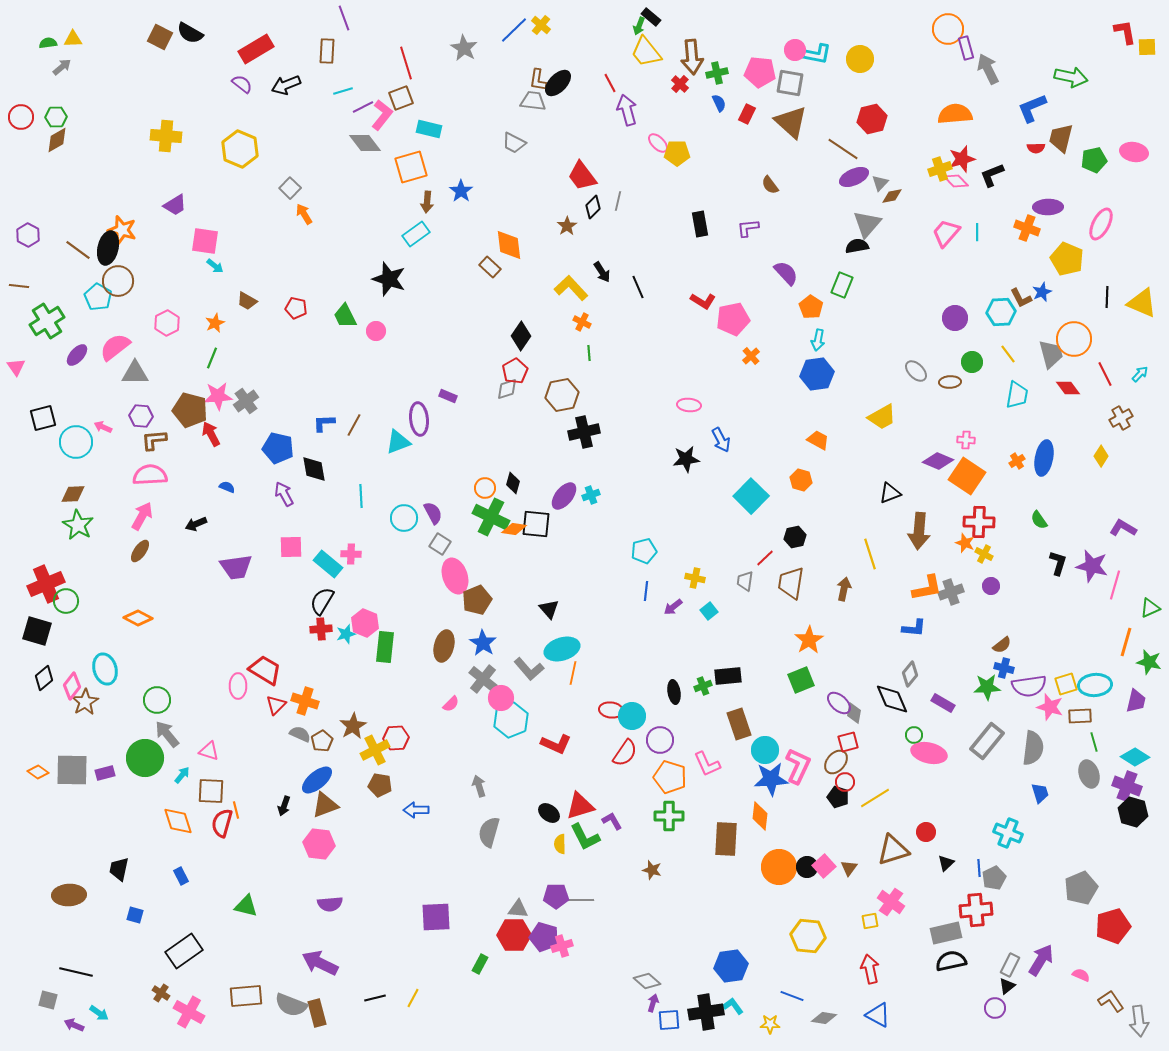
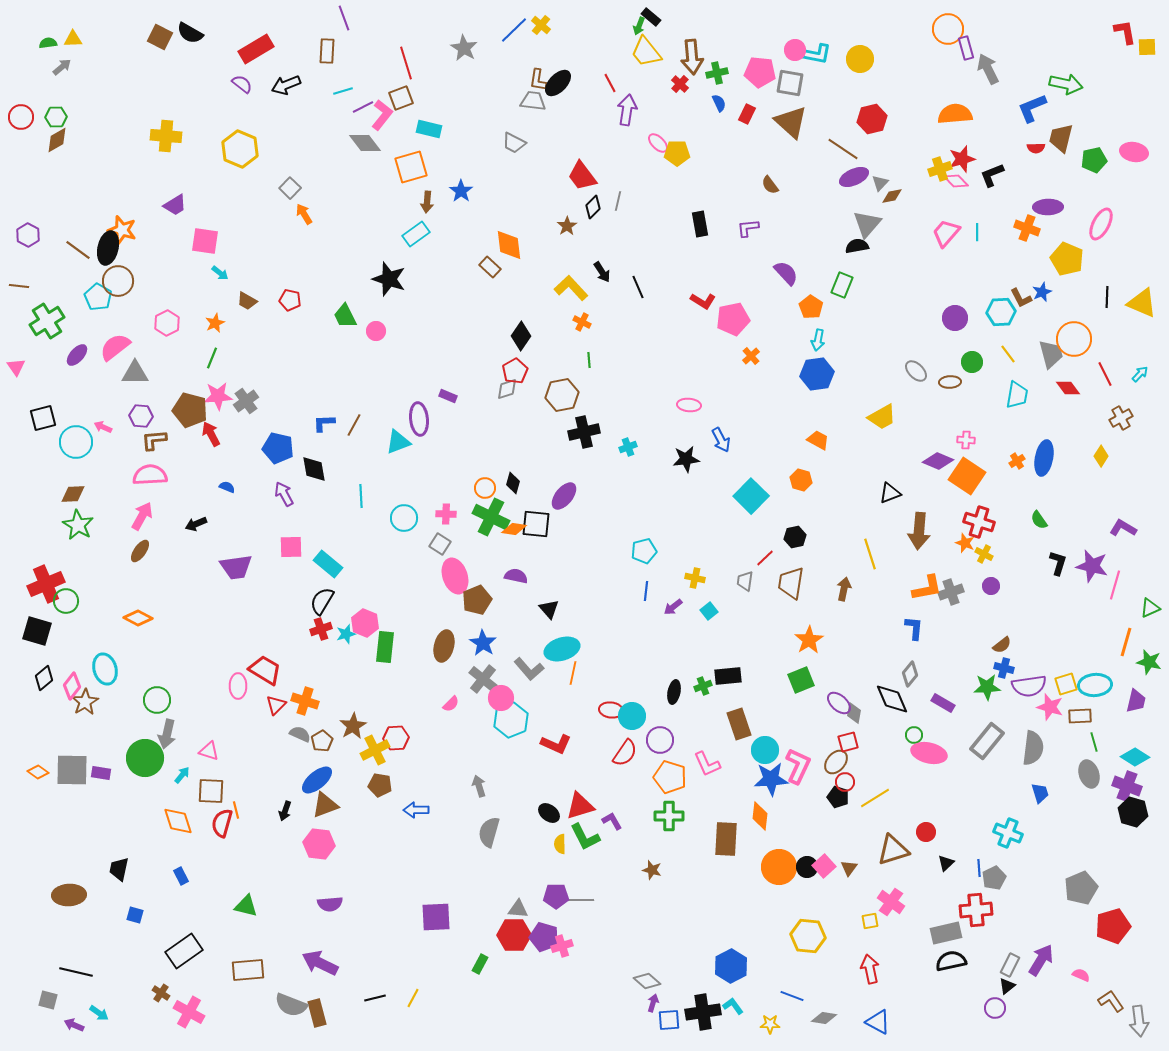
green arrow at (1071, 77): moved 5 px left, 7 px down
purple arrow at (627, 110): rotated 24 degrees clockwise
cyan arrow at (215, 266): moved 5 px right, 7 px down
red pentagon at (296, 308): moved 6 px left, 8 px up
green line at (589, 353): moved 7 px down
cyan cross at (591, 495): moved 37 px right, 48 px up
purple semicircle at (433, 513): moved 83 px right, 63 px down; rotated 50 degrees counterclockwise
red cross at (979, 522): rotated 16 degrees clockwise
pink cross at (351, 554): moved 95 px right, 40 px up
blue L-shape at (914, 628): rotated 90 degrees counterclockwise
red cross at (321, 629): rotated 15 degrees counterclockwise
black ellipse at (674, 692): rotated 20 degrees clockwise
gray arrow at (167, 734): rotated 128 degrees counterclockwise
purple rectangle at (105, 773): moved 4 px left; rotated 24 degrees clockwise
black arrow at (284, 806): moved 1 px right, 5 px down
blue hexagon at (731, 966): rotated 20 degrees counterclockwise
brown rectangle at (246, 996): moved 2 px right, 26 px up
black cross at (706, 1012): moved 3 px left
blue triangle at (878, 1015): moved 7 px down
